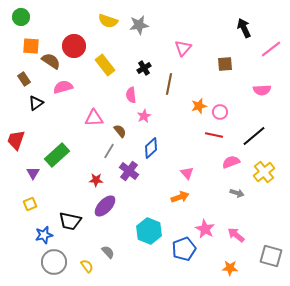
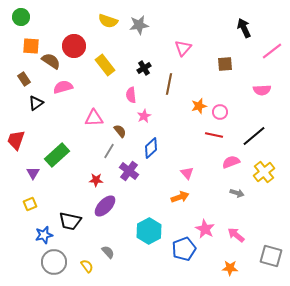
pink line at (271, 49): moved 1 px right, 2 px down
cyan hexagon at (149, 231): rotated 10 degrees clockwise
